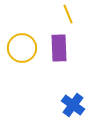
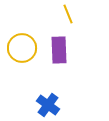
purple rectangle: moved 2 px down
blue cross: moved 25 px left
